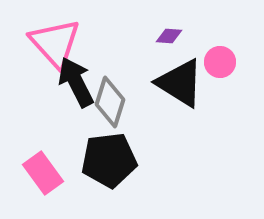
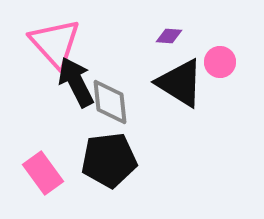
gray diamond: rotated 24 degrees counterclockwise
